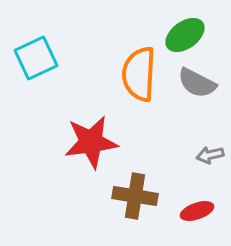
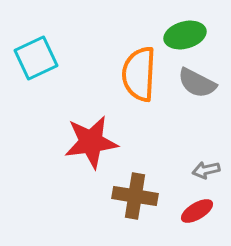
green ellipse: rotated 21 degrees clockwise
gray arrow: moved 4 px left, 15 px down
red ellipse: rotated 12 degrees counterclockwise
